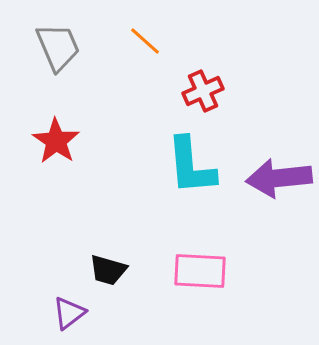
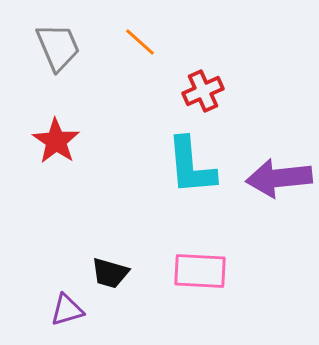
orange line: moved 5 px left, 1 px down
black trapezoid: moved 2 px right, 3 px down
purple triangle: moved 2 px left, 3 px up; rotated 21 degrees clockwise
